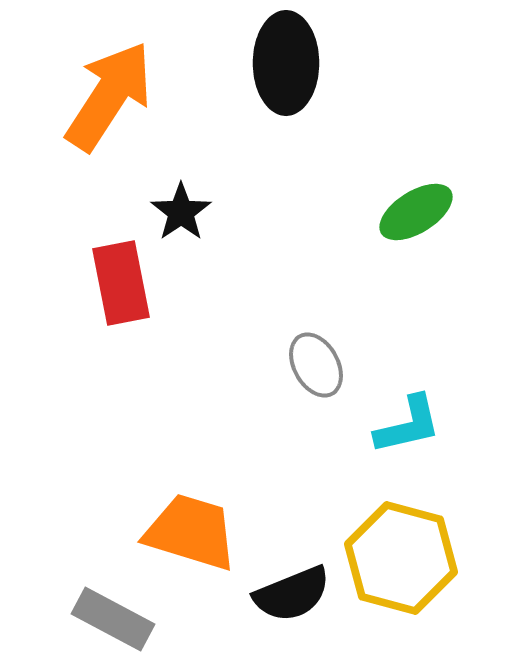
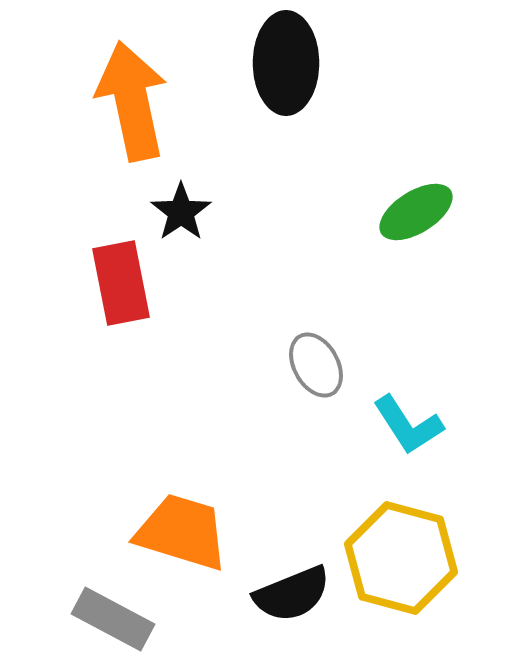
orange arrow: moved 23 px right, 5 px down; rotated 45 degrees counterclockwise
cyan L-shape: rotated 70 degrees clockwise
orange trapezoid: moved 9 px left
